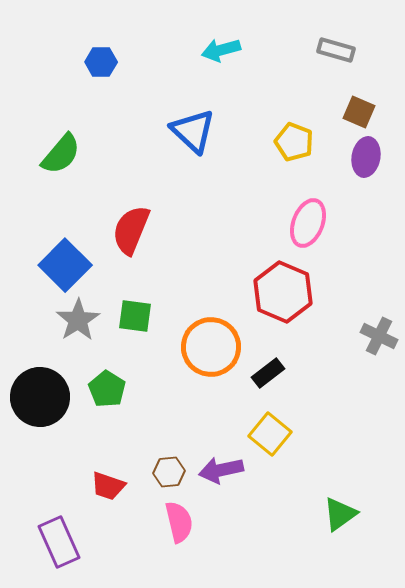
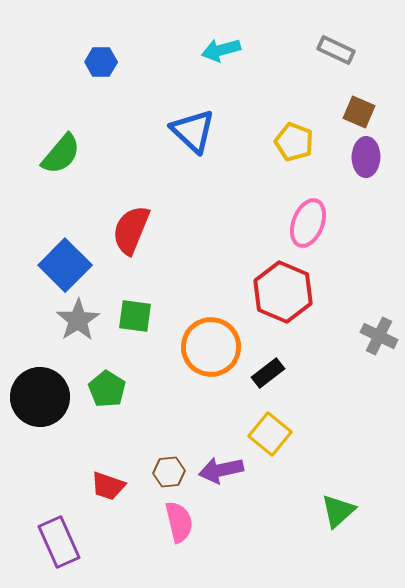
gray rectangle: rotated 9 degrees clockwise
purple ellipse: rotated 9 degrees counterclockwise
green triangle: moved 2 px left, 3 px up; rotated 6 degrees counterclockwise
